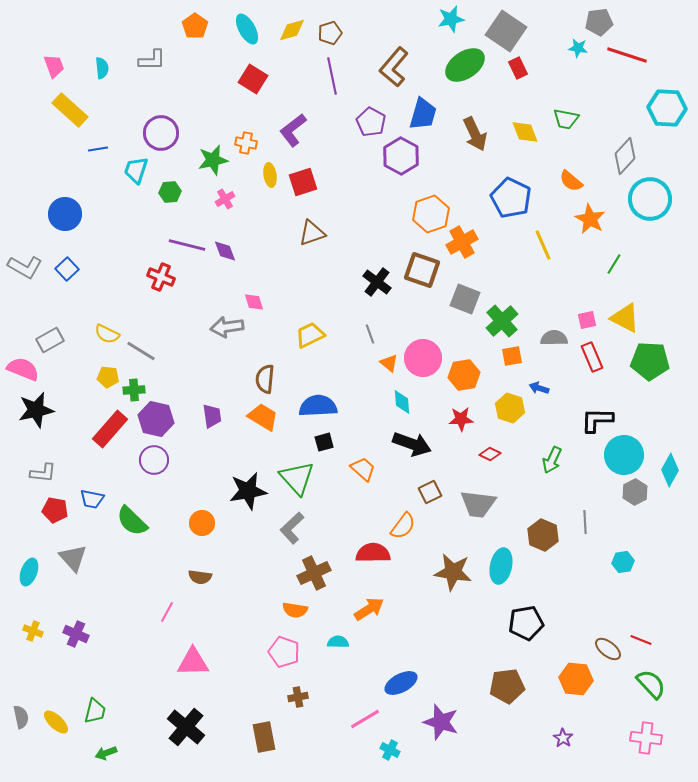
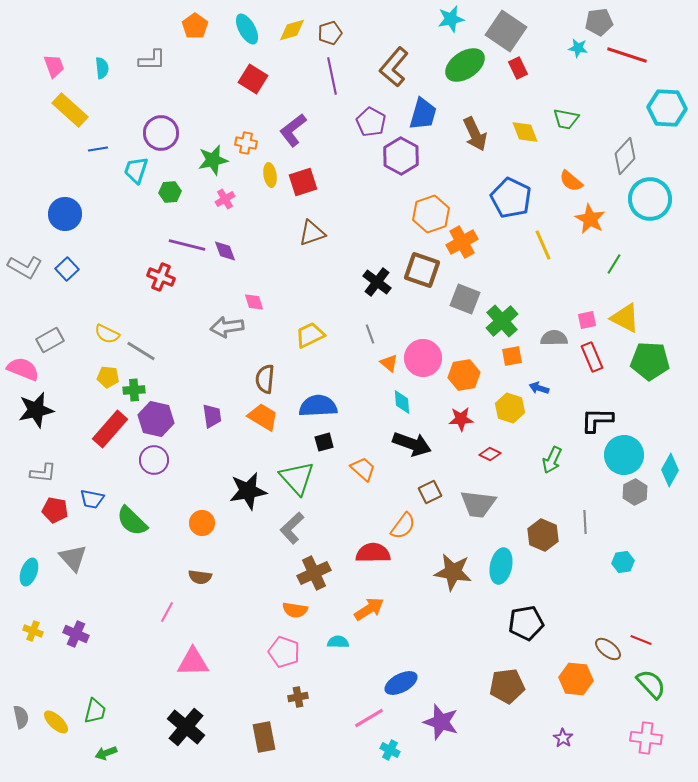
pink line at (365, 719): moved 4 px right, 1 px up
